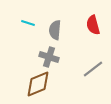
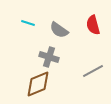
gray semicircle: moved 4 px right; rotated 60 degrees counterclockwise
gray line: moved 2 px down; rotated 10 degrees clockwise
